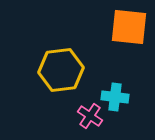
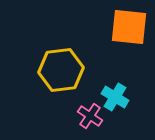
cyan cross: rotated 24 degrees clockwise
